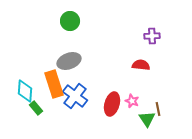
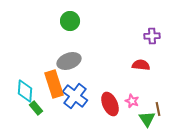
red ellipse: moved 2 px left; rotated 40 degrees counterclockwise
